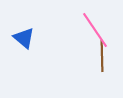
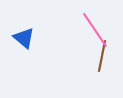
brown line: rotated 12 degrees clockwise
